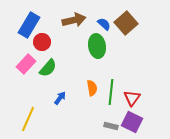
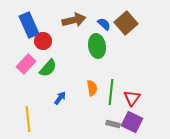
blue rectangle: rotated 55 degrees counterclockwise
red circle: moved 1 px right, 1 px up
yellow line: rotated 30 degrees counterclockwise
gray rectangle: moved 2 px right, 2 px up
